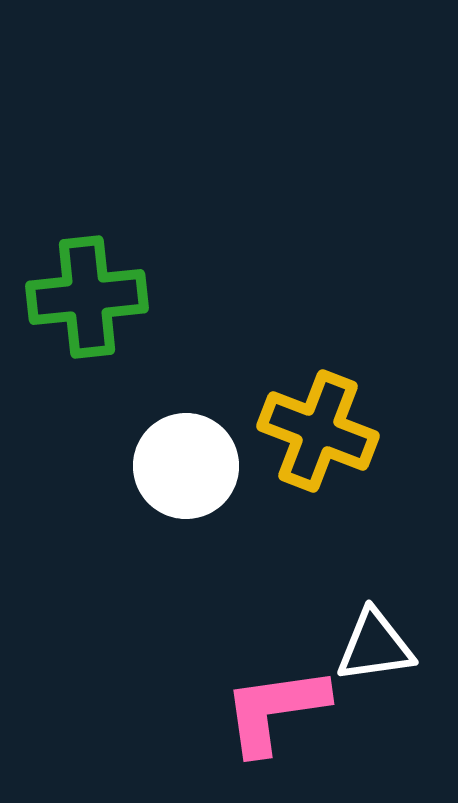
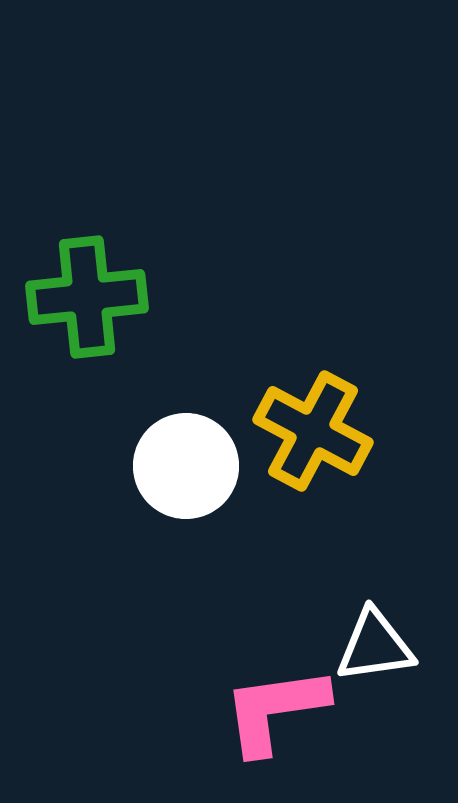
yellow cross: moved 5 px left; rotated 7 degrees clockwise
